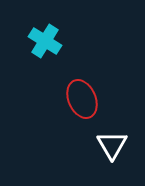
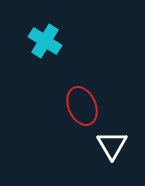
red ellipse: moved 7 px down
